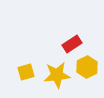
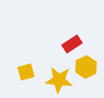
yellow hexagon: moved 1 px left
yellow star: moved 2 px right, 5 px down; rotated 12 degrees clockwise
